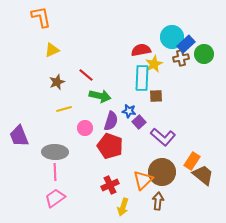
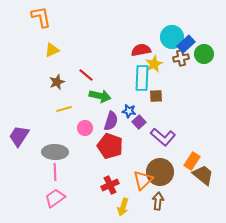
purple trapezoid: rotated 55 degrees clockwise
brown circle: moved 2 px left
